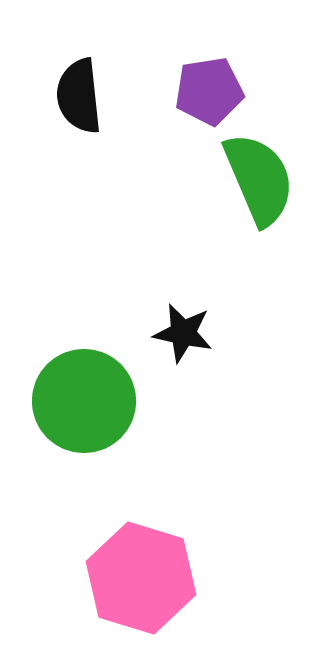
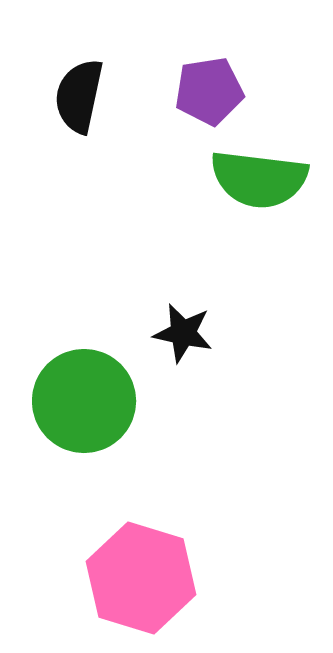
black semicircle: rotated 18 degrees clockwise
green semicircle: rotated 120 degrees clockwise
